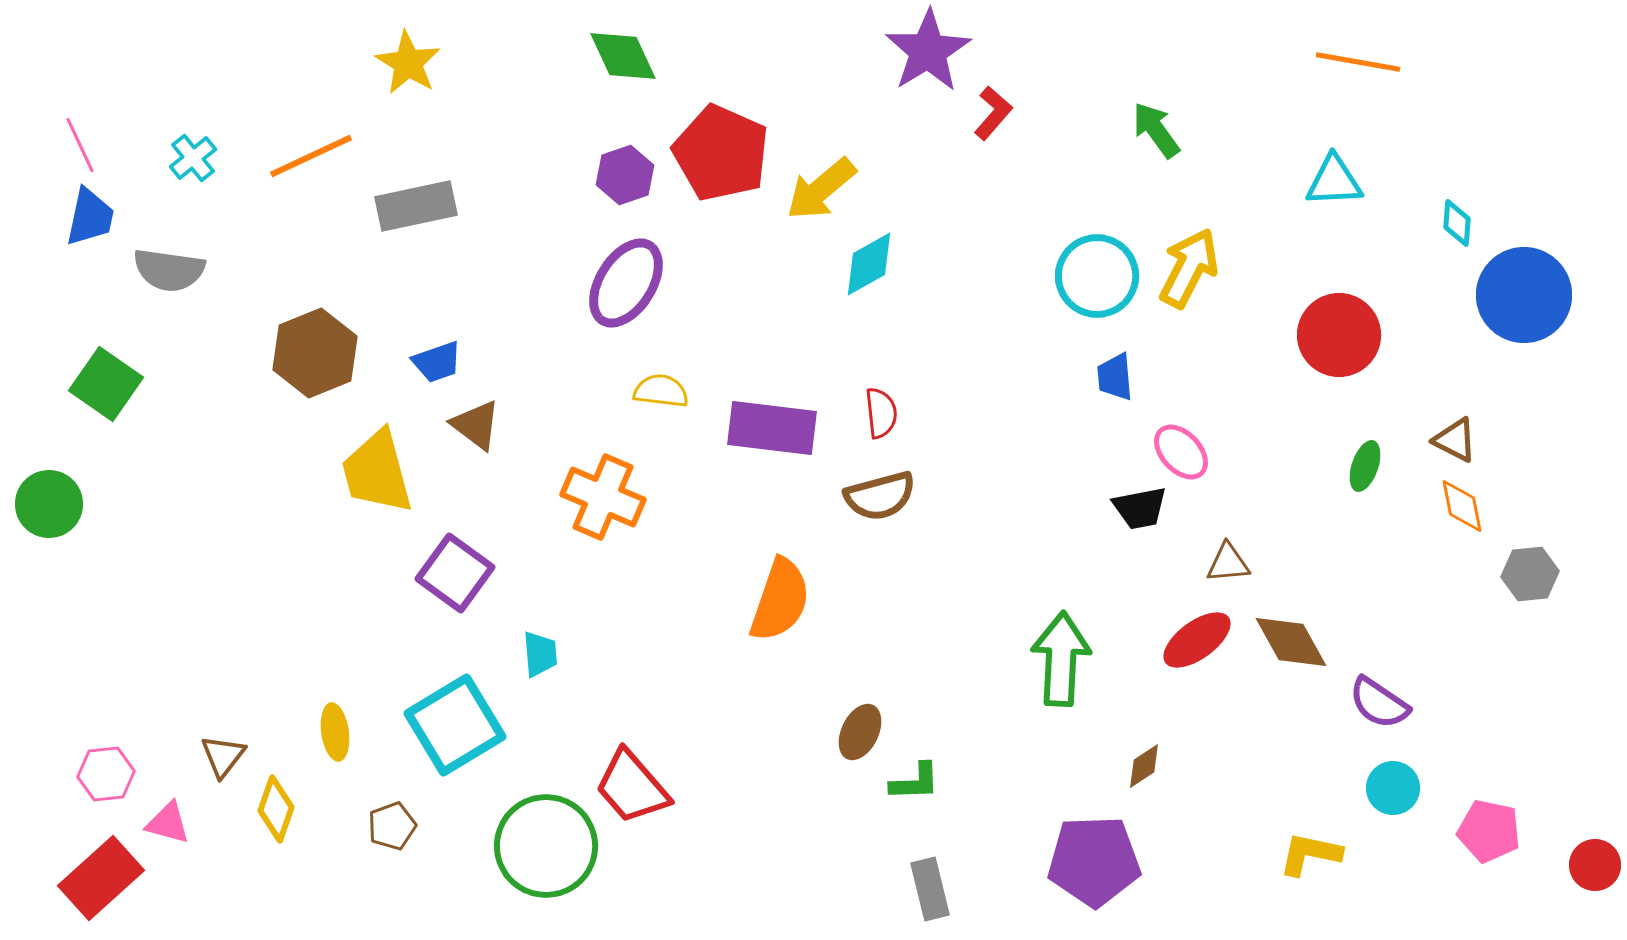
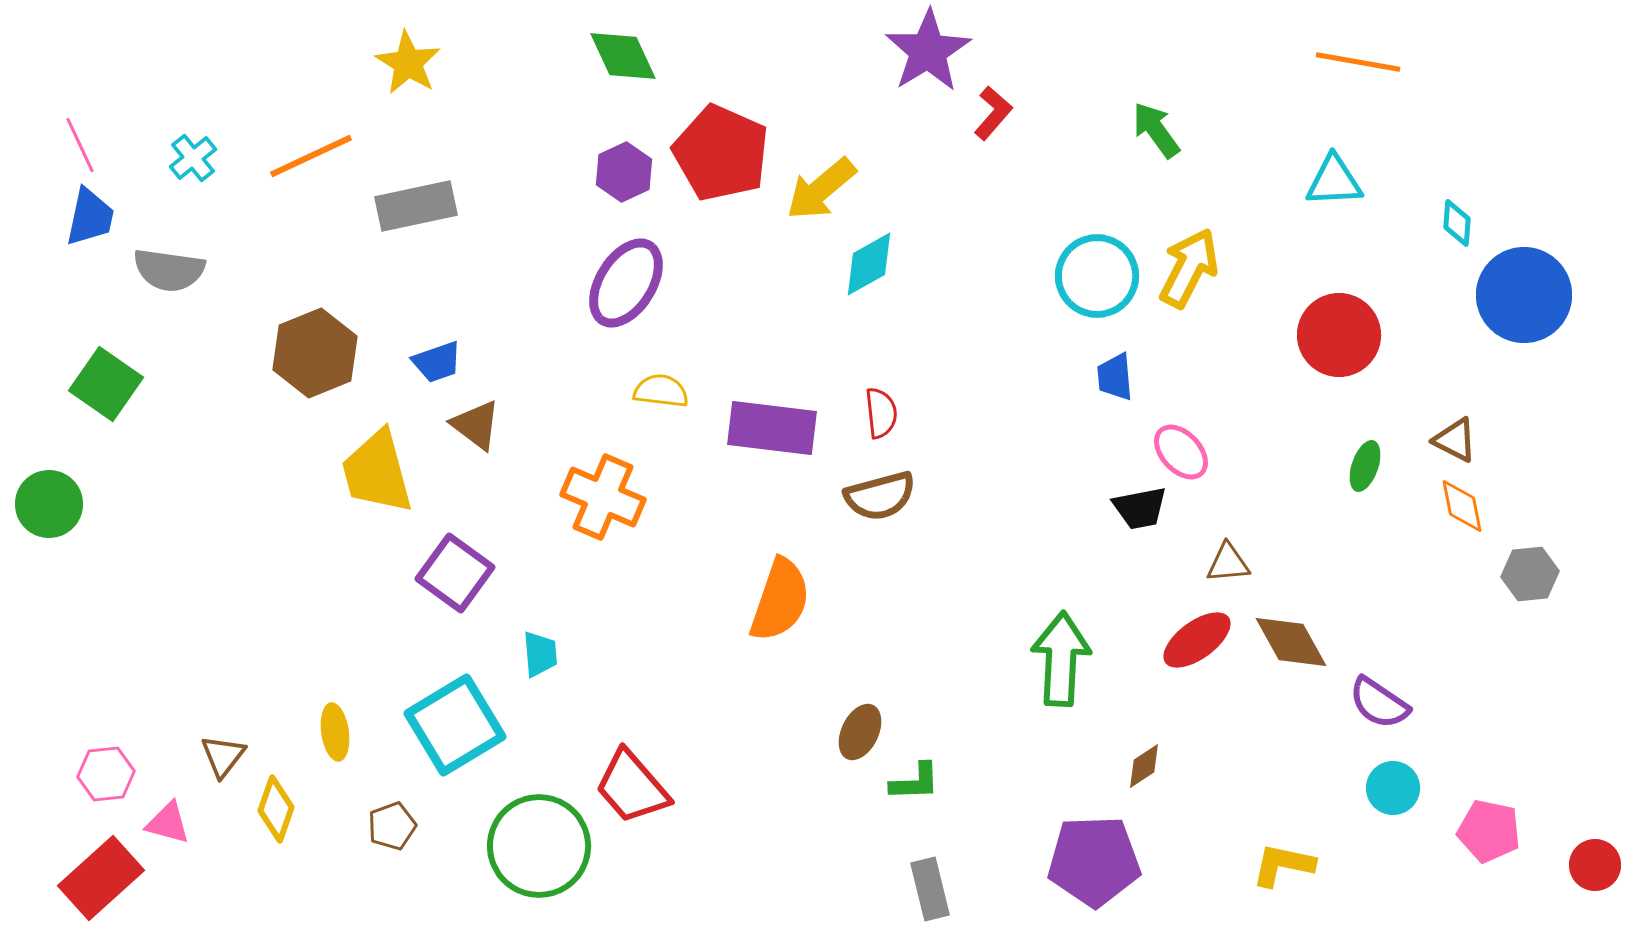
purple hexagon at (625, 175): moved 1 px left, 3 px up; rotated 6 degrees counterclockwise
green circle at (546, 846): moved 7 px left
yellow L-shape at (1310, 854): moved 27 px left, 11 px down
